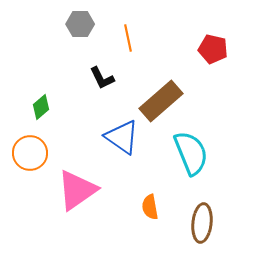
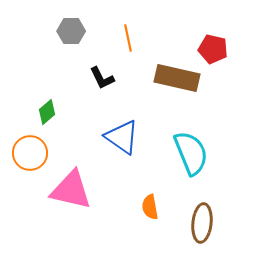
gray hexagon: moved 9 px left, 7 px down
brown rectangle: moved 16 px right, 23 px up; rotated 54 degrees clockwise
green diamond: moved 6 px right, 5 px down
pink triangle: moved 6 px left; rotated 48 degrees clockwise
